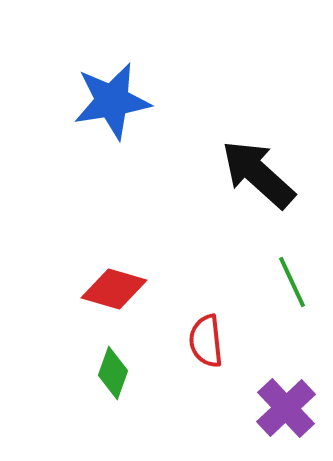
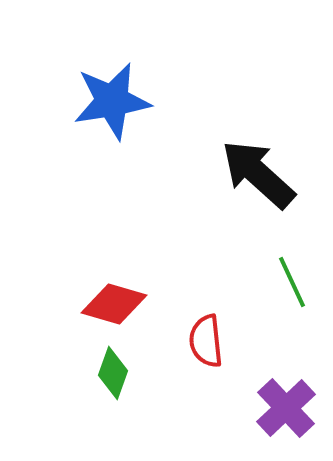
red diamond: moved 15 px down
